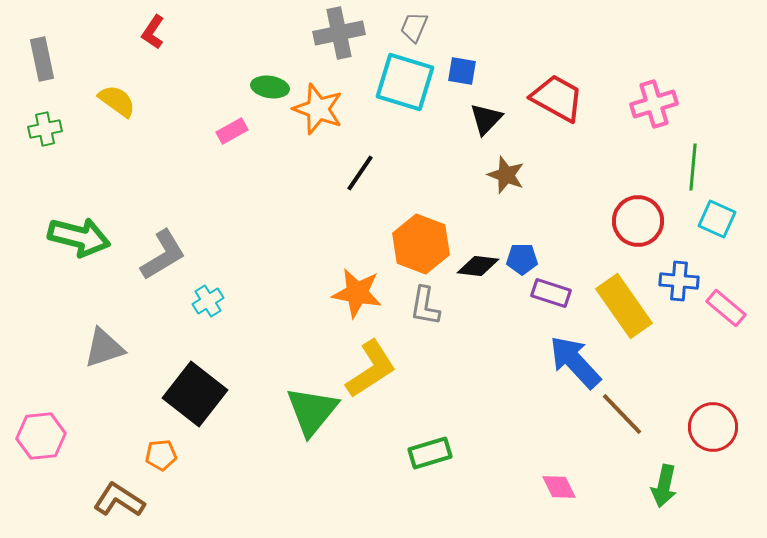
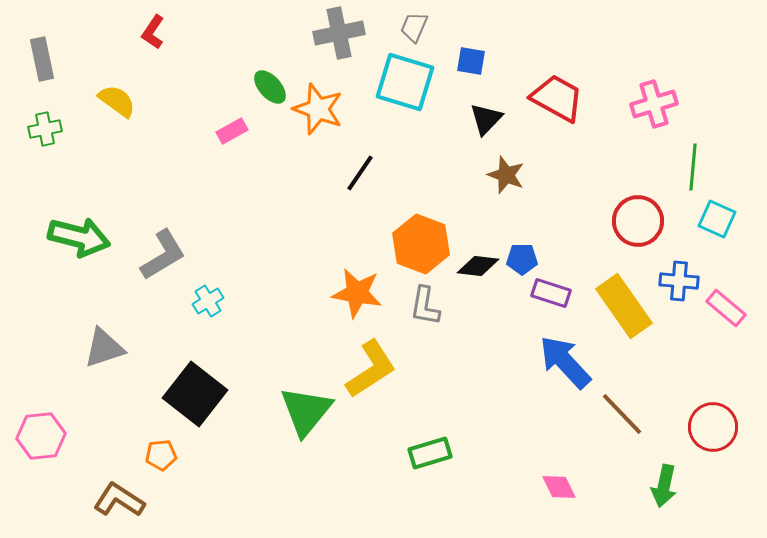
blue square at (462, 71): moved 9 px right, 10 px up
green ellipse at (270, 87): rotated 39 degrees clockwise
blue arrow at (575, 362): moved 10 px left
green triangle at (312, 411): moved 6 px left
